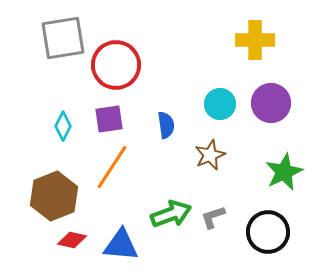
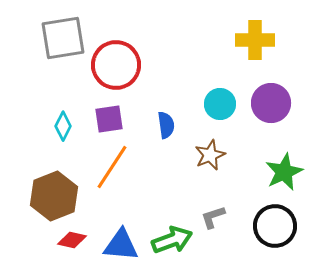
green arrow: moved 1 px right, 26 px down
black circle: moved 7 px right, 6 px up
